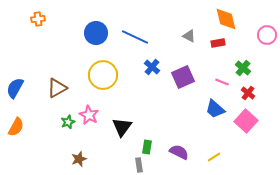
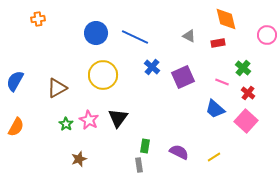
blue semicircle: moved 7 px up
pink star: moved 5 px down
green star: moved 2 px left, 2 px down; rotated 16 degrees counterclockwise
black triangle: moved 4 px left, 9 px up
green rectangle: moved 2 px left, 1 px up
